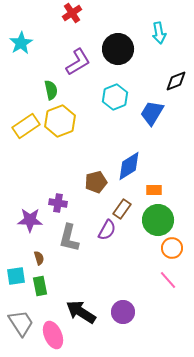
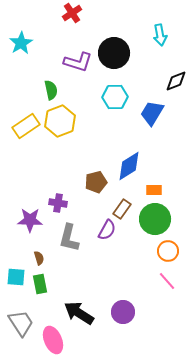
cyan arrow: moved 1 px right, 2 px down
black circle: moved 4 px left, 4 px down
purple L-shape: rotated 48 degrees clockwise
cyan hexagon: rotated 20 degrees clockwise
green circle: moved 3 px left, 1 px up
orange circle: moved 4 px left, 3 px down
cyan square: moved 1 px down; rotated 12 degrees clockwise
pink line: moved 1 px left, 1 px down
green rectangle: moved 2 px up
black arrow: moved 2 px left, 1 px down
pink ellipse: moved 5 px down
